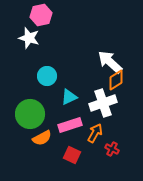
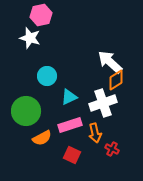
white star: moved 1 px right
green circle: moved 4 px left, 3 px up
orange arrow: rotated 138 degrees clockwise
